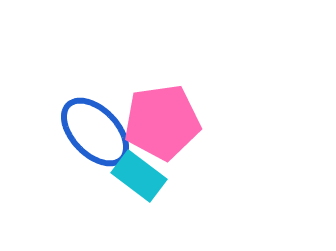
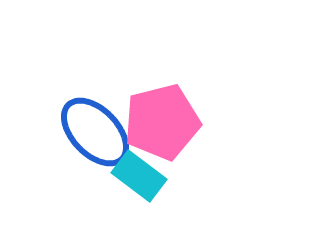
pink pentagon: rotated 6 degrees counterclockwise
